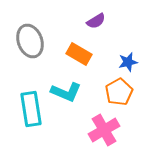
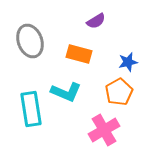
orange rectangle: rotated 15 degrees counterclockwise
